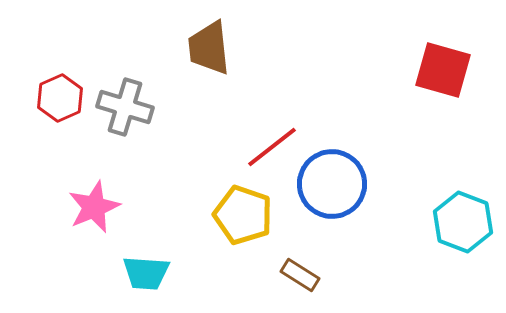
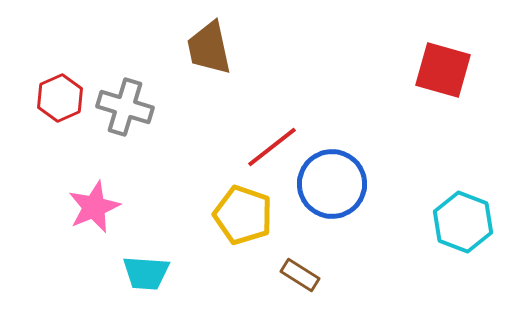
brown trapezoid: rotated 6 degrees counterclockwise
